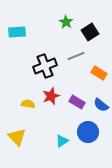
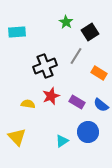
gray line: rotated 36 degrees counterclockwise
